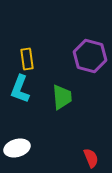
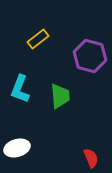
yellow rectangle: moved 11 px right, 20 px up; rotated 60 degrees clockwise
green trapezoid: moved 2 px left, 1 px up
